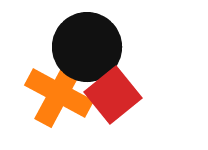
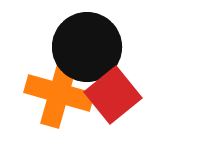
orange cross: rotated 12 degrees counterclockwise
